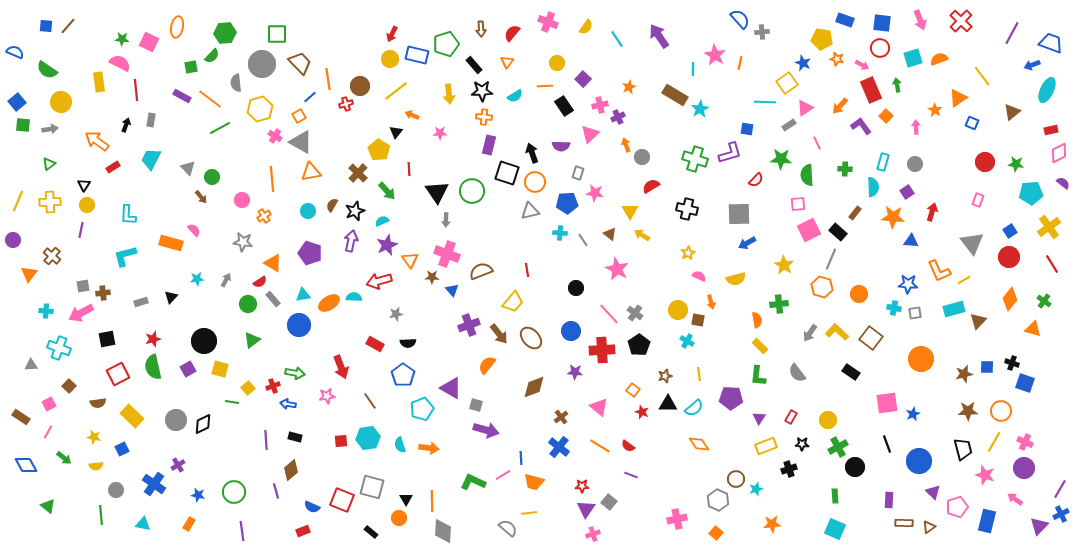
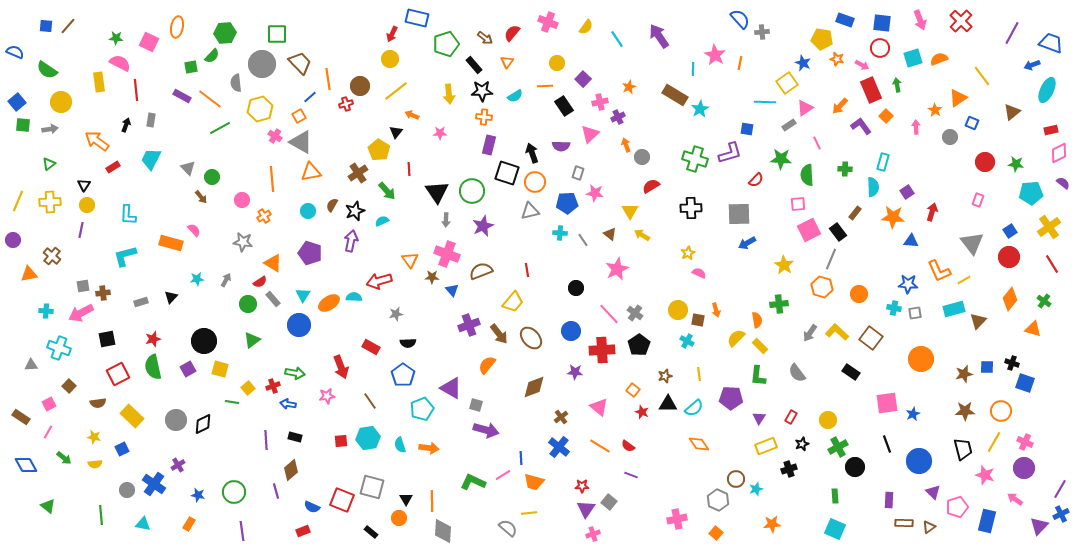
brown arrow at (481, 29): moved 4 px right, 9 px down; rotated 49 degrees counterclockwise
green star at (122, 39): moved 6 px left, 1 px up
blue rectangle at (417, 55): moved 37 px up
pink cross at (600, 105): moved 3 px up
gray circle at (915, 164): moved 35 px right, 27 px up
brown cross at (358, 173): rotated 12 degrees clockwise
black cross at (687, 209): moved 4 px right, 1 px up; rotated 15 degrees counterclockwise
black rectangle at (838, 232): rotated 12 degrees clockwise
purple star at (387, 245): moved 96 px right, 19 px up
pink star at (617, 269): rotated 20 degrees clockwise
orange triangle at (29, 274): rotated 42 degrees clockwise
pink semicircle at (699, 276): moved 3 px up
yellow semicircle at (736, 279): moved 59 px down; rotated 150 degrees clockwise
cyan triangle at (303, 295): rotated 49 degrees counterclockwise
orange arrow at (711, 302): moved 5 px right, 8 px down
red rectangle at (375, 344): moved 4 px left, 3 px down
brown star at (968, 411): moved 3 px left
black star at (802, 444): rotated 24 degrees counterclockwise
yellow semicircle at (96, 466): moved 1 px left, 2 px up
gray circle at (116, 490): moved 11 px right
